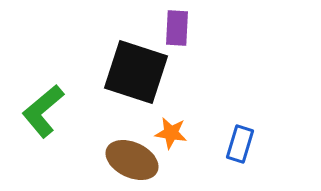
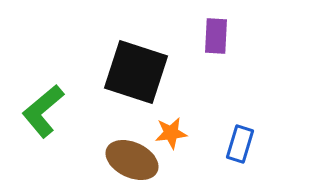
purple rectangle: moved 39 px right, 8 px down
orange star: rotated 16 degrees counterclockwise
